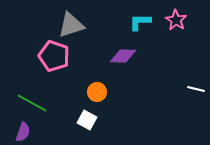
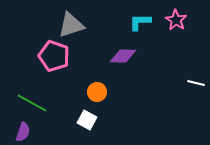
white line: moved 6 px up
